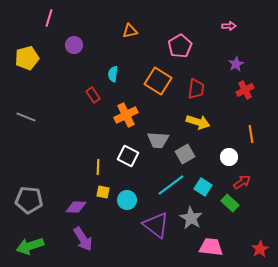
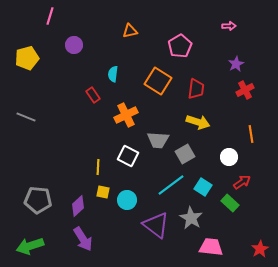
pink line: moved 1 px right, 2 px up
gray pentagon: moved 9 px right
purple diamond: moved 2 px right, 1 px up; rotated 45 degrees counterclockwise
